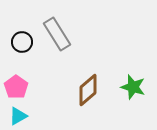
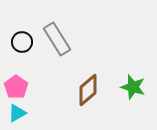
gray rectangle: moved 5 px down
cyan triangle: moved 1 px left, 3 px up
